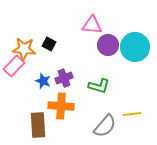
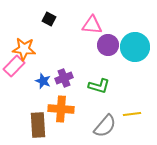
black square: moved 25 px up
orange cross: moved 3 px down
